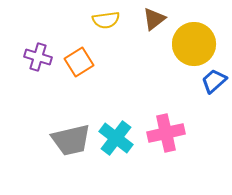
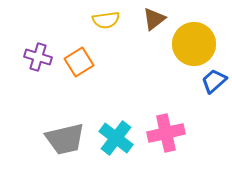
gray trapezoid: moved 6 px left, 1 px up
